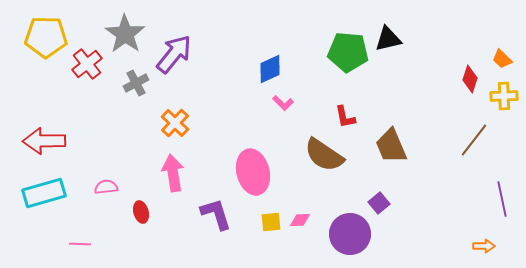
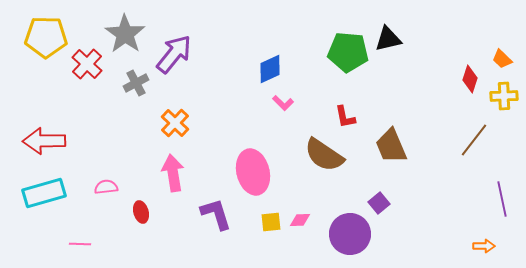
red cross: rotated 8 degrees counterclockwise
